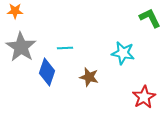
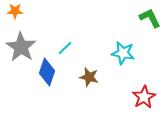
cyan line: rotated 42 degrees counterclockwise
